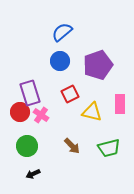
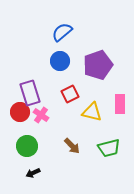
black arrow: moved 1 px up
